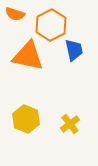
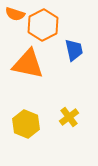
orange hexagon: moved 8 px left
orange triangle: moved 8 px down
yellow hexagon: moved 5 px down
yellow cross: moved 1 px left, 7 px up
